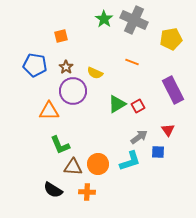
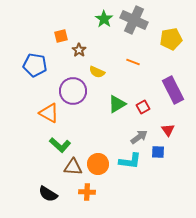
orange line: moved 1 px right
brown star: moved 13 px right, 17 px up
yellow semicircle: moved 2 px right, 1 px up
red square: moved 5 px right, 1 px down
orange triangle: moved 2 px down; rotated 30 degrees clockwise
green L-shape: rotated 25 degrees counterclockwise
cyan L-shape: rotated 25 degrees clockwise
black semicircle: moved 5 px left, 4 px down
